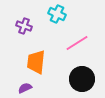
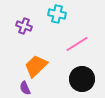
cyan cross: rotated 12 degrees counterclockwise
pink line: moved 1 px down
orange trapezoid: moved 4 px down; rotated 40 degrees clockwise
purple semicircle: rotated 88 degrees counterclockwise
